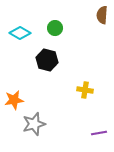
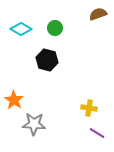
brown semicircle: moved 4 px left, 1 px up; rotated 66 degrees clockwise
cyan diamond: moved 1 px right, 4 px up
yellow cross: moved 4 px right, 18 px down
orange star: rotated 30 degrees counterclockwise
gray star: rotated 20 degrees clockwise
purple line: moved 2 px left; rotated 42 degrees clockwise
